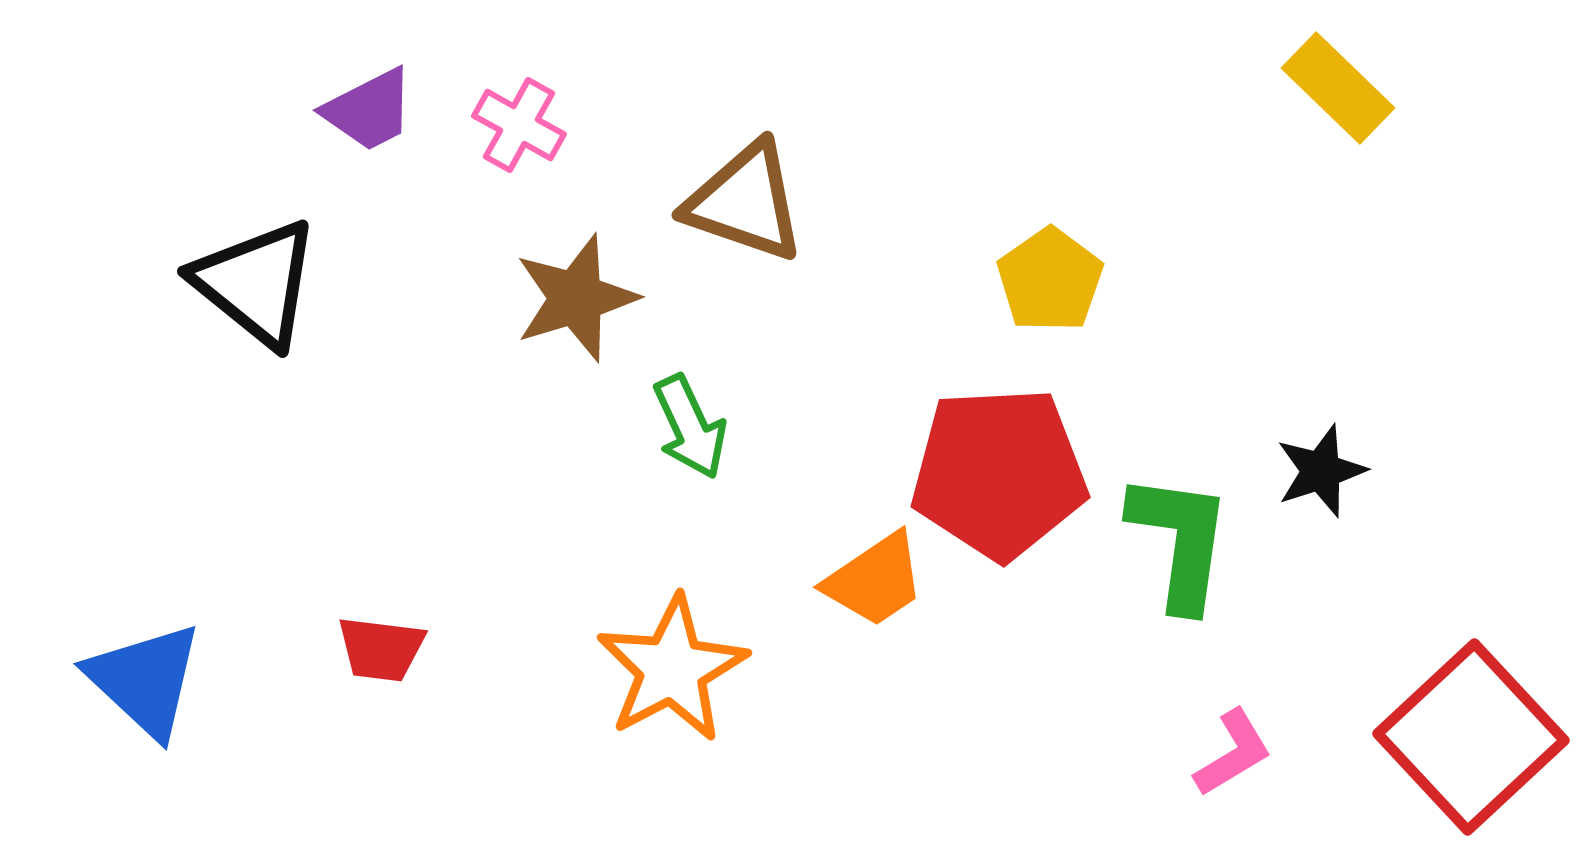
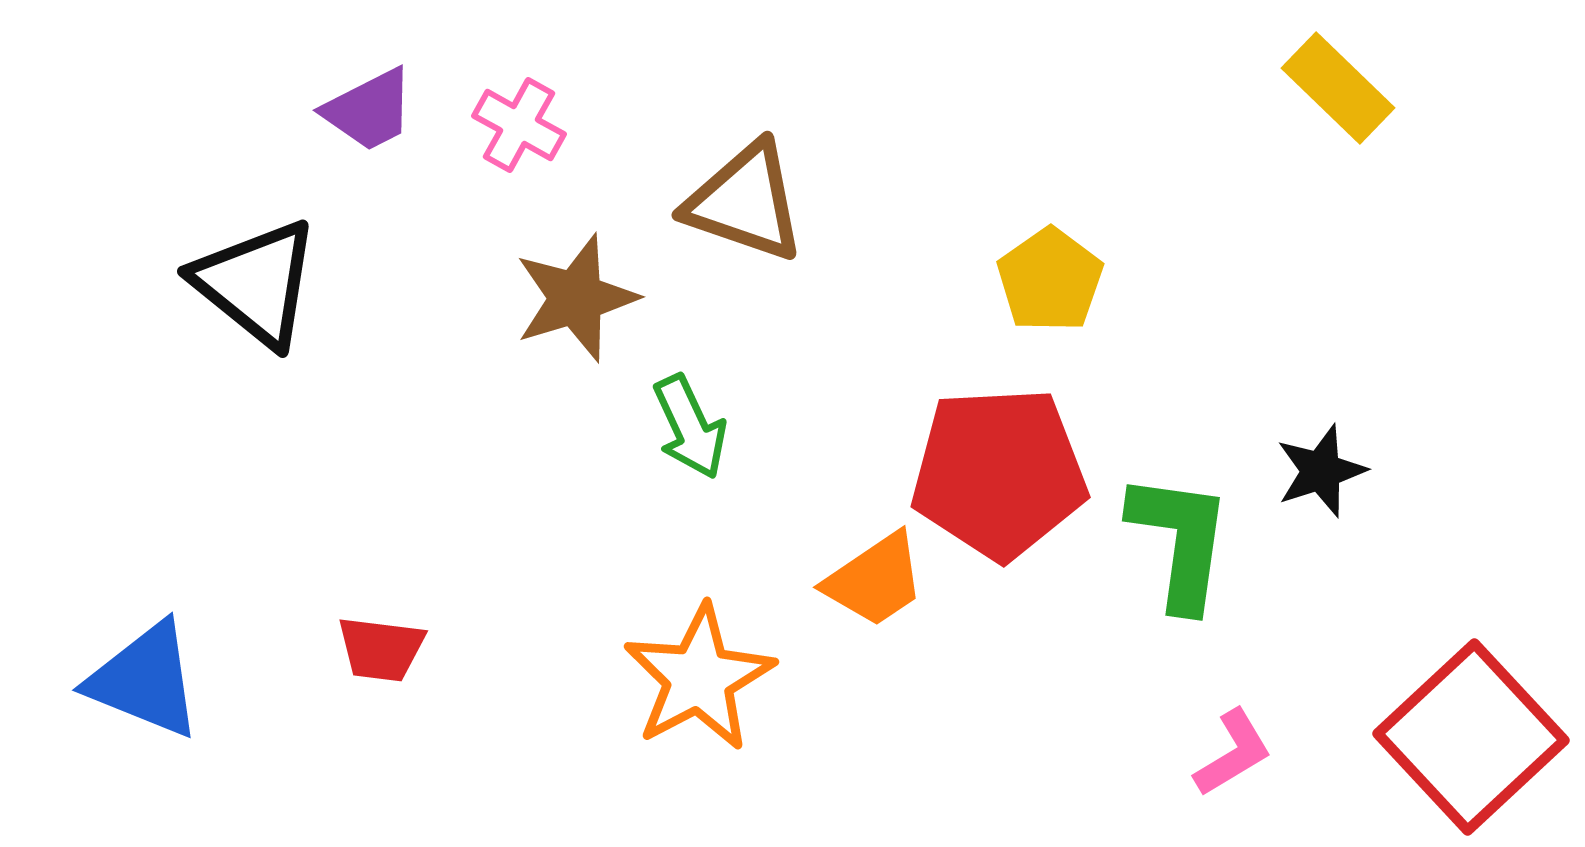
orange star: moved 27 px right, 9 px down
blue triangle: rotated 21 degrees counterclockwise
